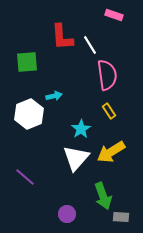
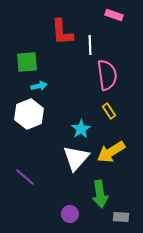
red L-shape: moved 5 px up
white line: rotated 30 degrees clockwise
cyan arrow: moved 15 px left, 10 px up
green arrow: moved 3 px left, 2 px up; rotated 12 degrees clockwise
purple circle: moved 3 px right
